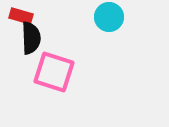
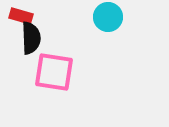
cyan circle: moved 1 px left
pink square: rotated 9 degrees counterclockwise
